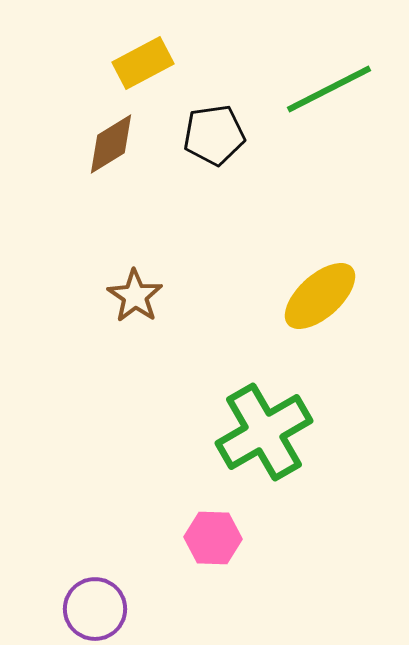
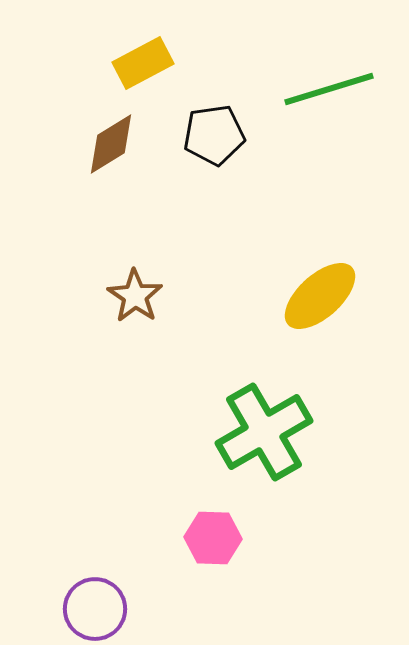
green line: rotated 10 degrees clockwise
